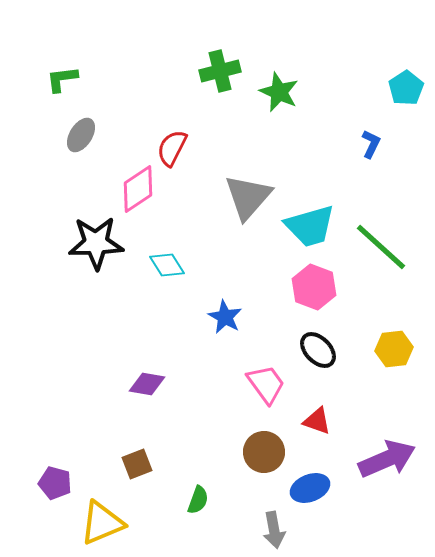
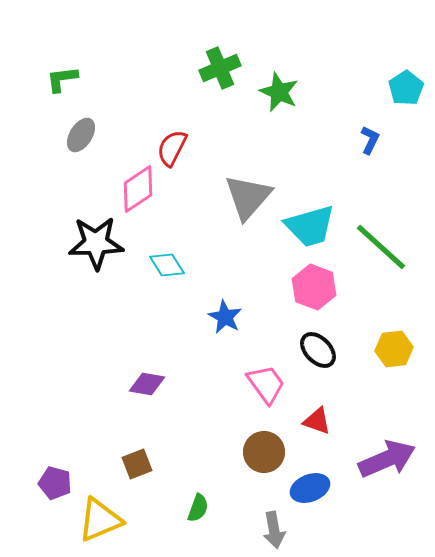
green cross: moved 3 px up; rotated 9 degrees counterclockwise
blue L-shape: moved 1 px left, 4 px up
green semicircle: moved 8 px down
yellow triangle: moved 2 px left, 3 px up
